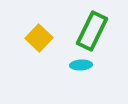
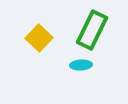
green rectangle: moved 1 px up
